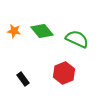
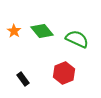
orange star: rotated 24 degrees clockwise
